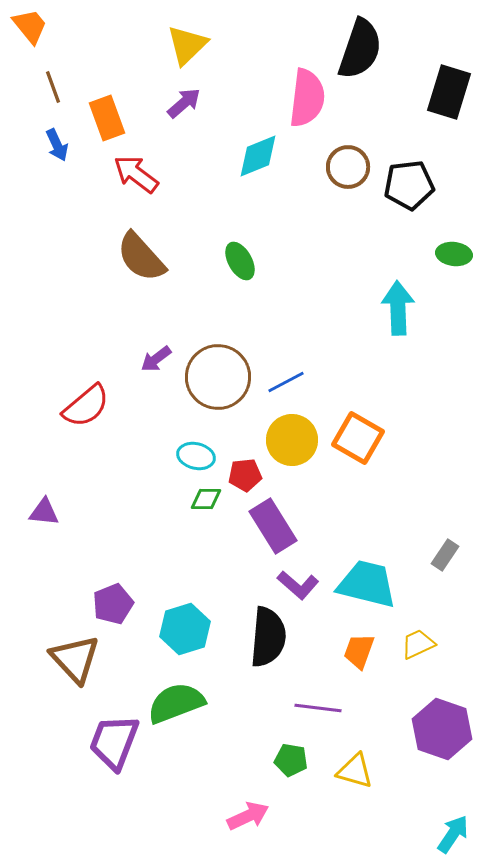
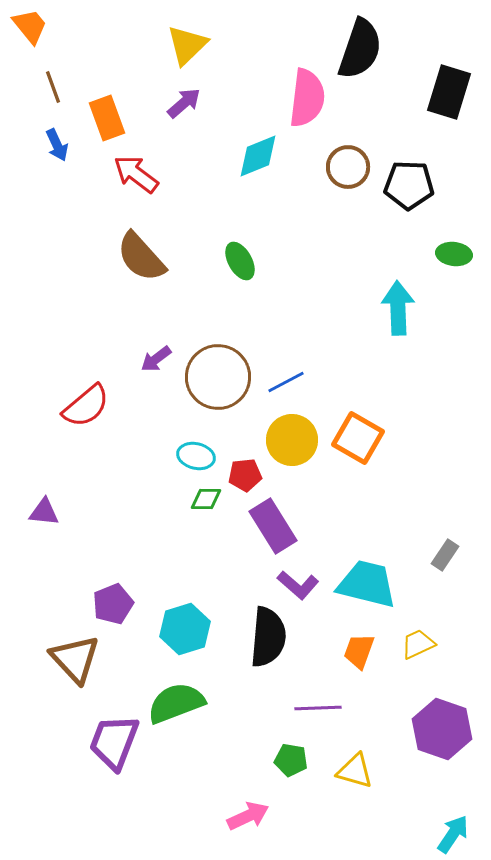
black pentagon at (409, 185): rotated 9 degrees clockwise
purple line at (318, 708): rotated 9 degrees counterclockwise
